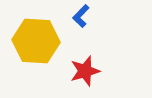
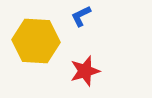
blue L-shape: rotated 20 degrees clockwise
